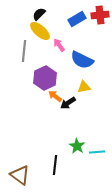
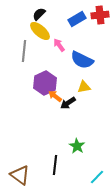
purple hexagon: moved 5 px down
cyan line: moved 25 px down; rotated 42 degrees counterclockwise
